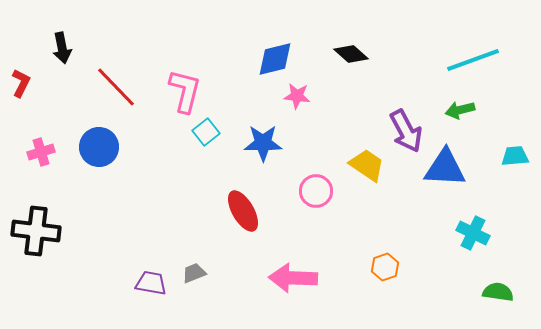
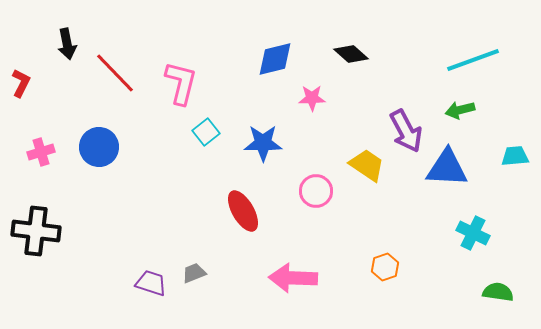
black arrow: moved 5 px right, 4 px up
red line: moved 1 px left, 14 px up
pink L-shape: moved 4 px left, 8 px up
pink star: moved 15 px right, 2 px down; rotated 8 degrees counterclockwise
blue triangle: moved 2 px right
purple trapezoid: rotated 8 degrees clockwise
